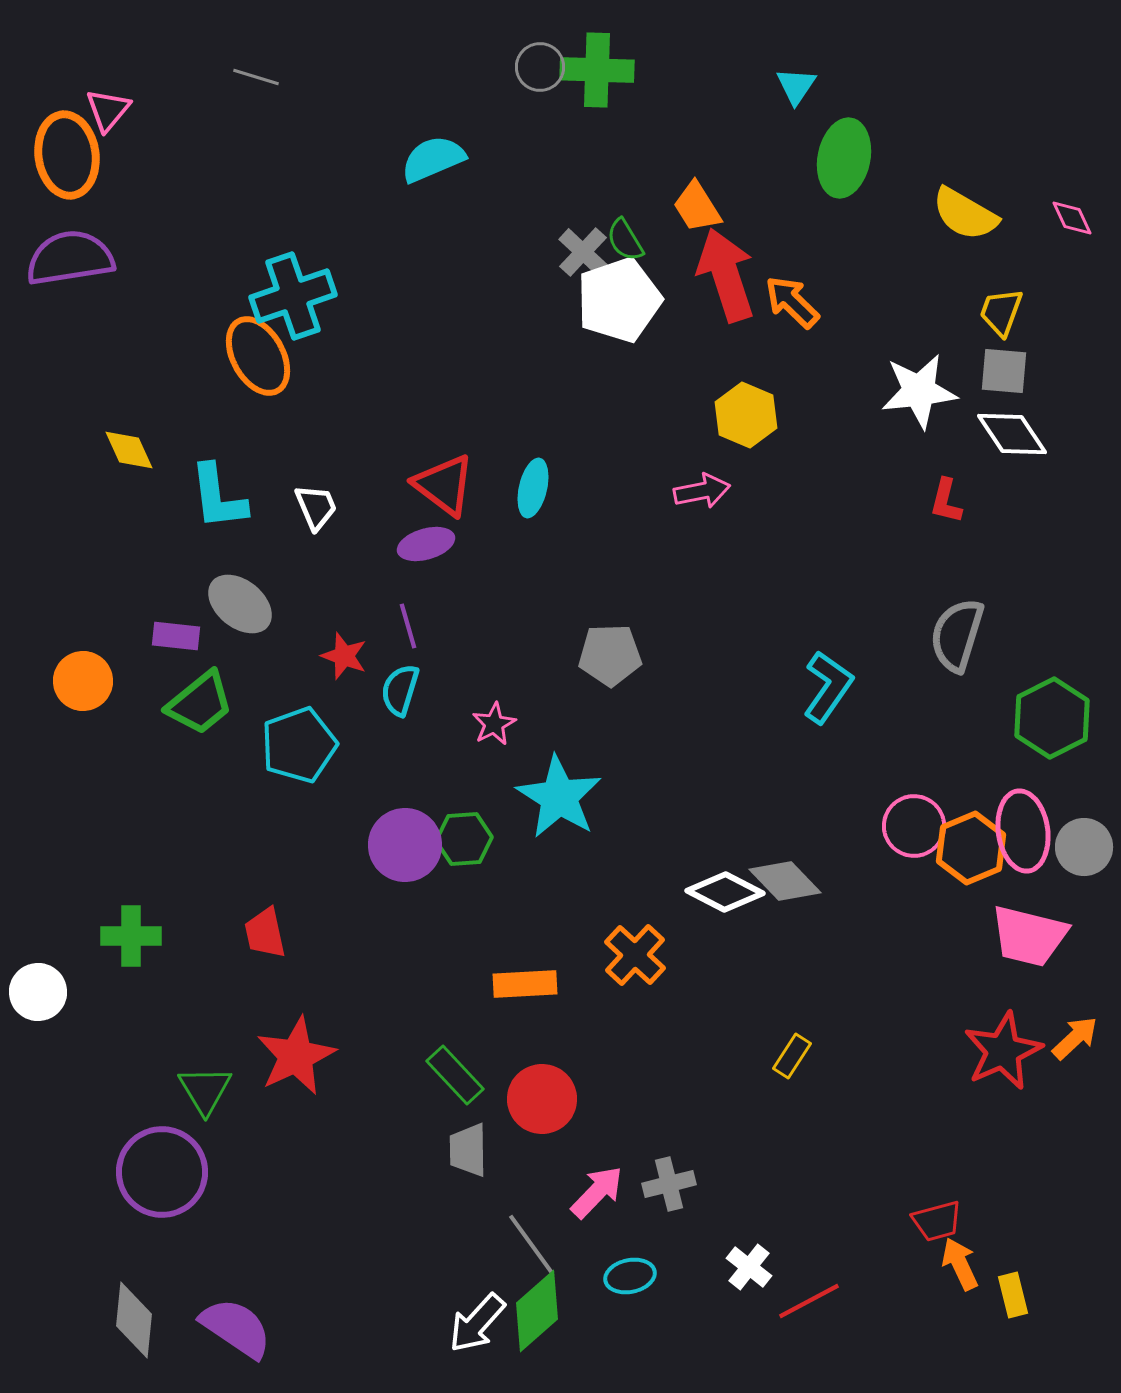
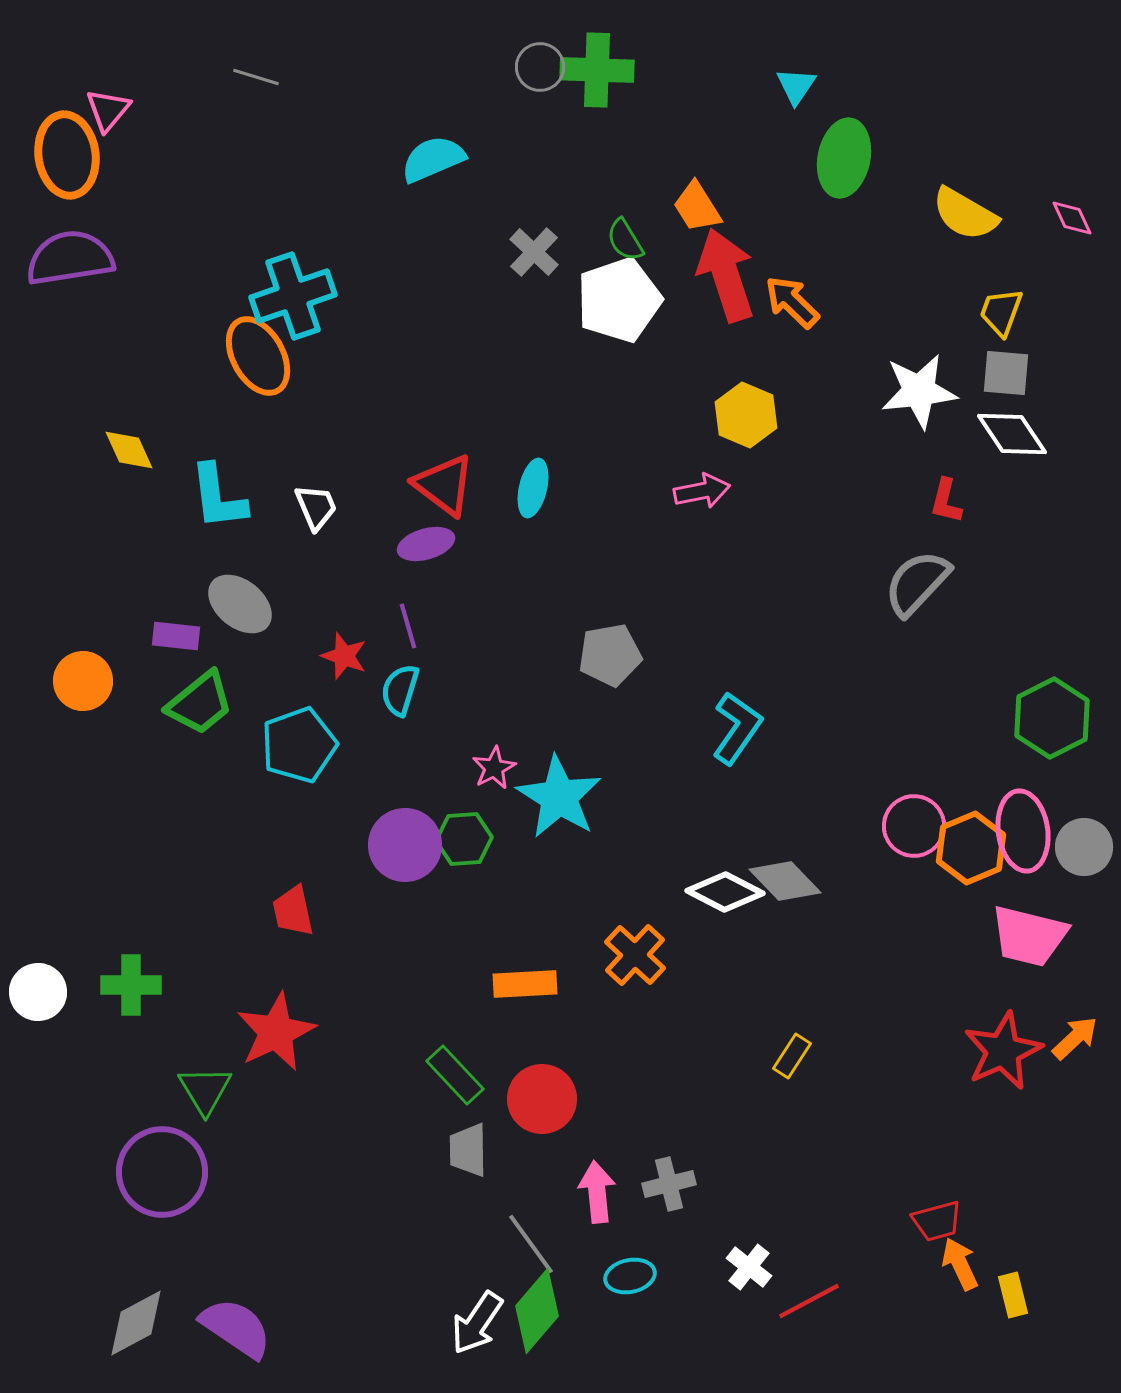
gray cross at (583, 252): moved 49 px left
gray square at (1004, 371): moved 2 px right, 2 px down
gray semicircle at (957, 635): moved 40 px left, 52 px up; rotated 26 degrees clockwise
gray pentagon at (610, 655): rotated 8 degrees counterclockwise
cyan L-shape at (828, 687): moved 91 px left, 41 px down
pink star at (494, 724): moved 44 px down
red trapezoid at (265, 933): moved 28 px right, 22 px up
green cross at (131, 936): moved 49 px down
red star at (296, 1056): moved 20 px left, 24 px up
pink arrow at (597, 1192): rotated 50 degrees counterclockwise
green diamond at (537, 1311): rotated 8 degrees counterclockwise
gray diamond at (134, 1320): moved 2 px right, 3 px down; rotated 56 degrees clockwise
white arrow at (477, 1323): rotated 8 degrees counterclockwise
